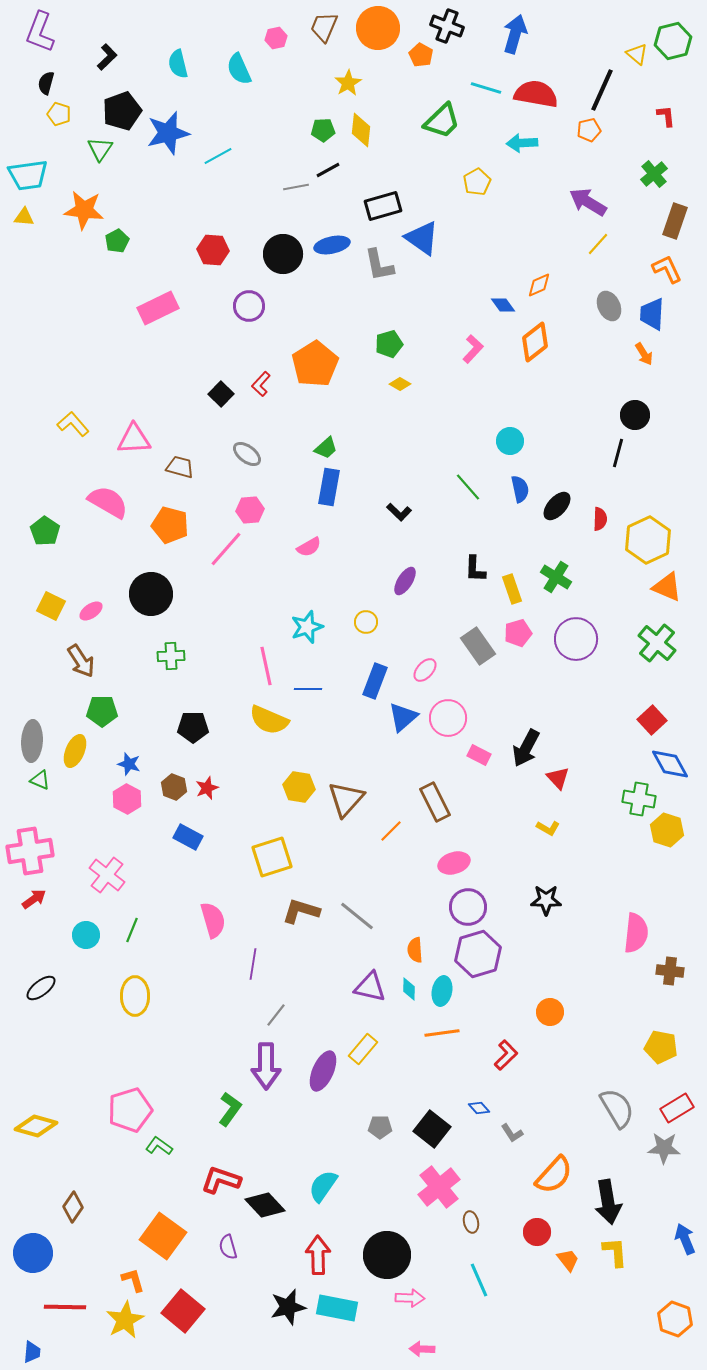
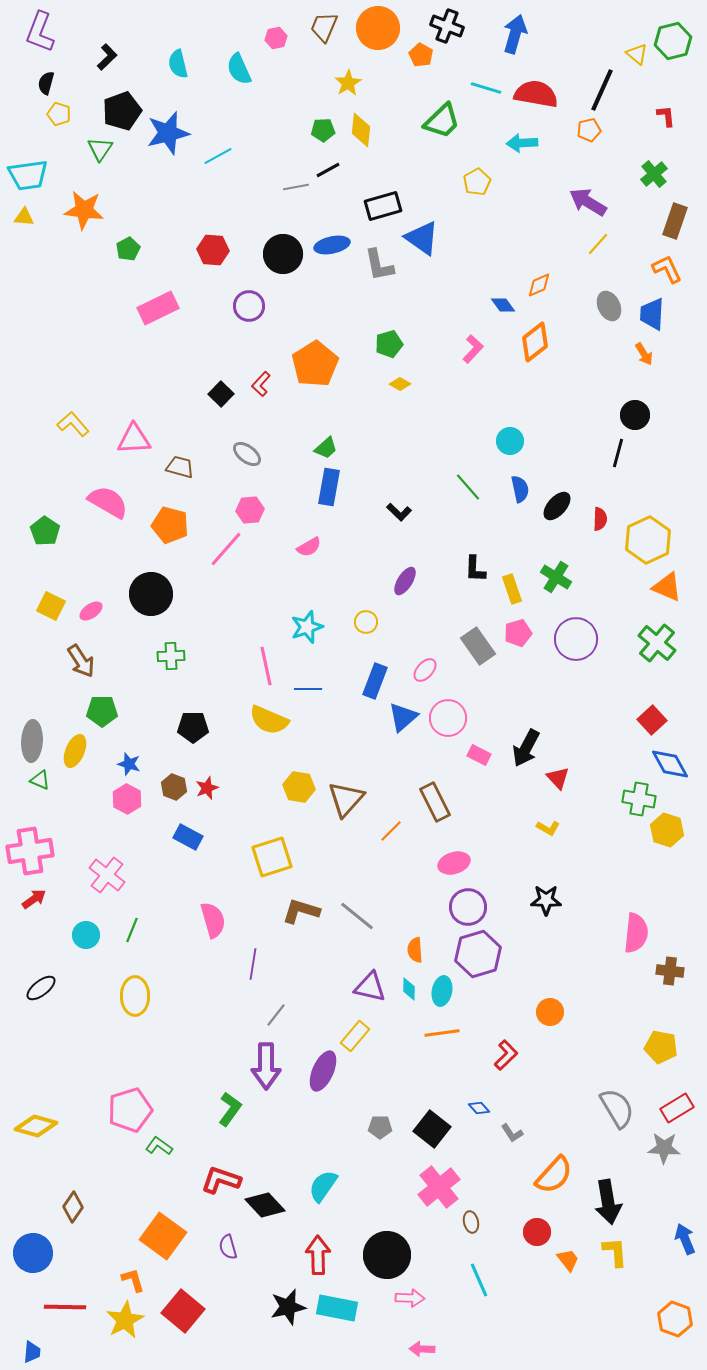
green pentagon at (117, 241): moved 11 px right, 8 px down
yellow rectangle at (363, 1049): moved 8 px left, 13 px up
